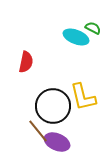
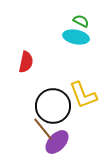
green semicircle: moved 12 px left, 7 px up
cyan ellipse: rotated 10 degrees counterclockwise
yellow L-shape: moved 2 px up; rotated 8 degrees counterclockwise
brown line: moved 5 px right, 2 px up
purple ellipse: rotated 70 degrees counterclockwise
